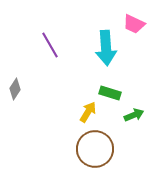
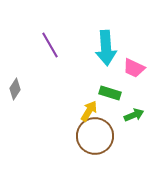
pink trapezoid: moved 44 px down
yellow arrow: moved 1 px right, 1 px up
brown circle: moved 13 px up
